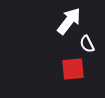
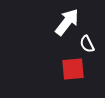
white arrow: moved 2 px left, 1 px down
